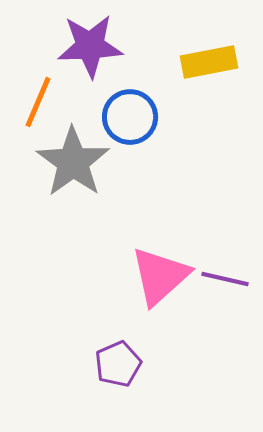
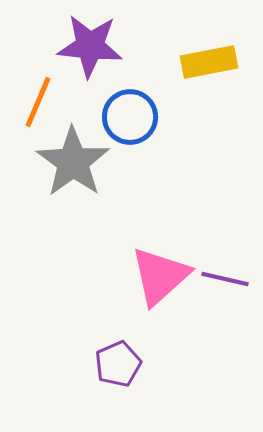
purple star: rotated 8 degrees clockwise
